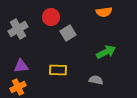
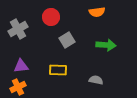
orange semicircle: moved 7 px left
gray square: moved 1 px left, 7 px down
green arrow: moved 7 px up; rotated 30 degrees clockwise
